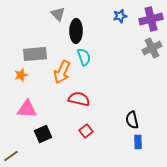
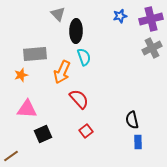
red semicircle: rotated 35 degrees clockwise
